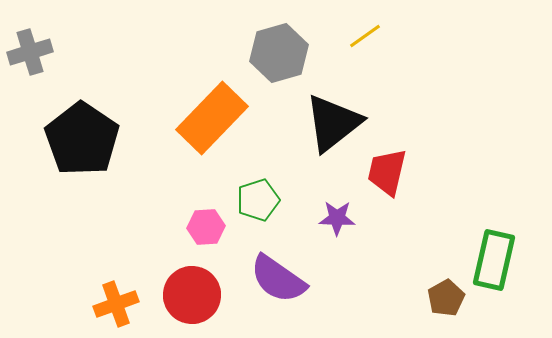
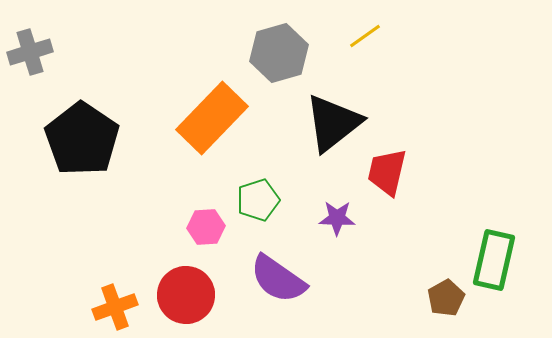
red circle: moved 6 px left
orange cross: moved 1 px left, 3 px down
